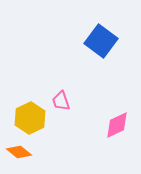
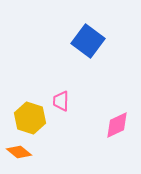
blue square: moved 13 px left
pink trapezoid: rotated 20 degrees clockwise
yellow hexagon: rotated 16 degrees counterclockwise
